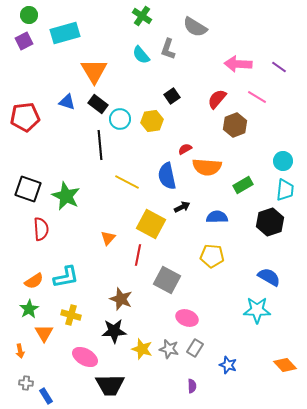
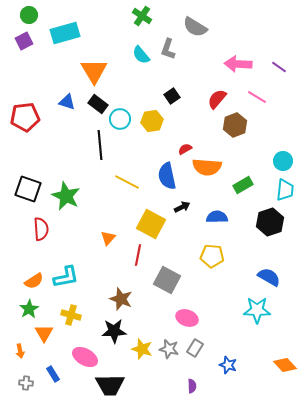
blue rectangle at (46, 396): moved 7 px right, 22 px up
